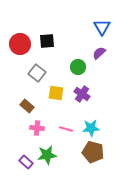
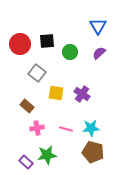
blue triangle: moved 4 px left, 1 px up
green circle: moved 8 px left, 15 px up
pink cross: rotated 16 degrees counterclockwise
